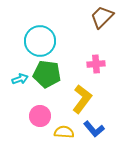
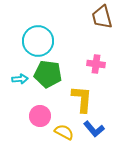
brown trapezoid: rotated 60 degrees counterclockwise
cyan circle: moved 2 px left
pink cross: rotated 12 degrees clockwise
green pentagon: moved 1 px right
cyan arrow: rotated 14 degrees clockwise
yellow L-shape: rotated 32 degrees counterclockwise
yellow semicircle: rotated 24 degrees clockwise
